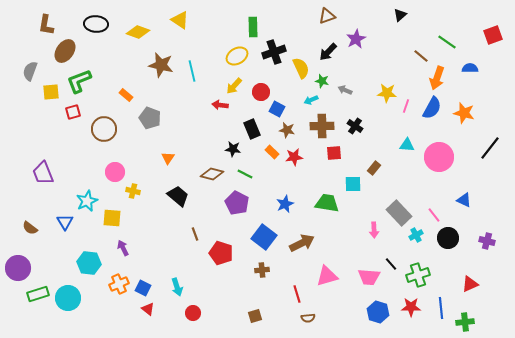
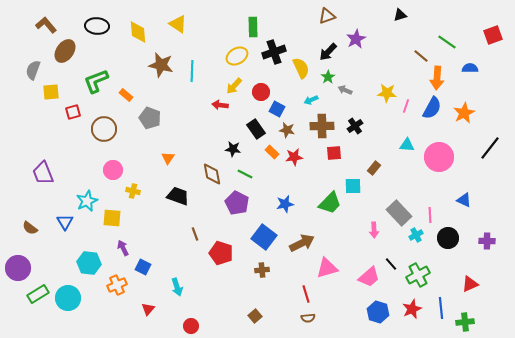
black triangle at (400, 15): rotated 24 degrees clockwise
yellow triangle at (180, 20): moved 2 px left, 4 px down
black ellipse at (96, 24): moved 1 px right, 2 px down
brown L-shape at (46, 25): rotated 130 degrees clockwise
yellow diamond at (138, 32): rotated 65 degrees clockwise
gray semicircle at (30, 71): moved 3 px right, 1 px up
cyan line at (192, 71): rotated 15 degrees clockwise
orange arrow at (437, 78): rotated 15 degrees counterclockwise
green L-shape at (79, 81): moved 17 px right
green star at (322, 81): moved 6 px right, 4 px up; rotated 24 degrees clockwise
orange star at (464, 113): rotated 30 degrees clockwise
black cross at (355, 126): rotated 21 degrees clockwise
black rectangle at (252, 129): moved 4 px right; rotated 12 degrees counterclockwise
pink circle at (115, 172): moved 2 px left, 2 px up
brown diamond at (212, 174): rotated 65 degrees clockwise
cyan square at (353, 184): moved 2 px down
black trapezoid at (178, 196): rotated 20 degrees counterclockwise
green trapezoid at (327, 203): moved 3 px right; rotated 125 degrees clockwise
blue star at (285, 204): rotated 12 degrees clockwise
pink line at (434, 215): moved 4 px left; rotated 35 degrees clockwise
purple cross at (487, 241): rotated 14 degrees counterclockwise
green cross at (418, 275): rotated 10 degrees counterclockwise
pink triangle at (327, 276): moved 8 px up
pink trapezoid at (369, 277): rotated 45 degrees counterclockwise
orange cross at (119, 284): moved 2 px left, 1 px down
blue square at (143, 288): moved 21 px up
green rectangle at (38, 294): rotated 15 degrees counterclockwise
red line at (297, 294): moved 9 px right
red star at (411, 307): moved 1 px right, 2 px down; rotated 24 degrees counterclockwise
red triangle at (148, 309): rotated 32 degrees clockwise
red circle at (193, 313): moved 2 px left, 13 px down
brown square at (255, 316): rotated 24 degrees counterclockwise
